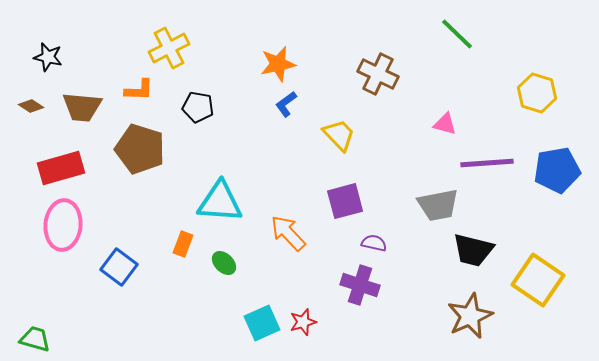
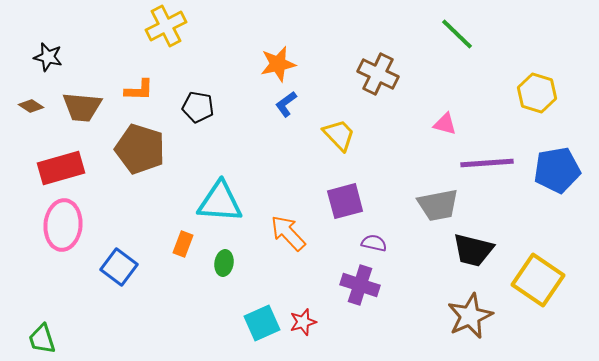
yellow cross: moved 3 px left, 22 px up
green ellipse: rotated 55 degrees clockwise
green trapezoid: moved 7 px right; rotated 124 degrees counterclockwise
